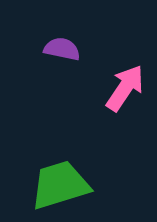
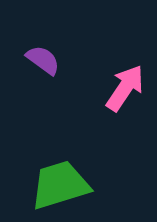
purple semicircle: moved 19 px left, 11 px down; rotated 24 degrees clockwise
